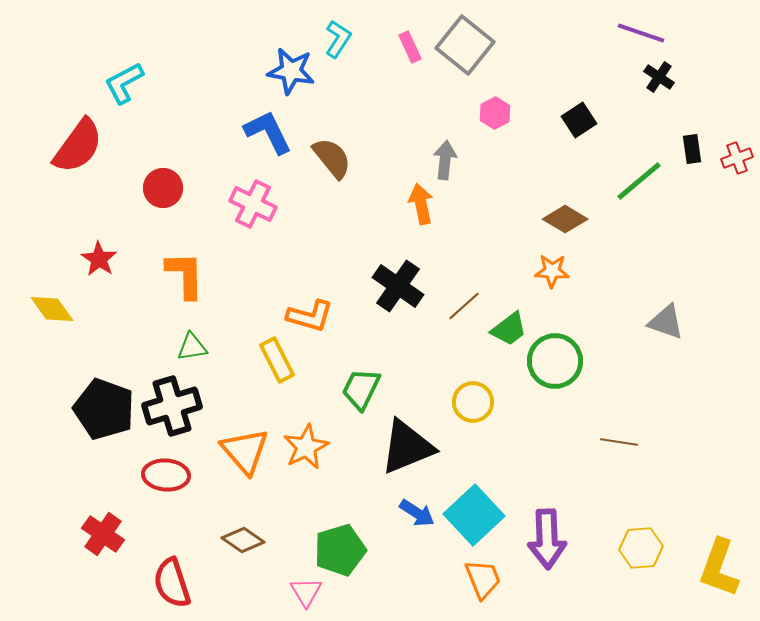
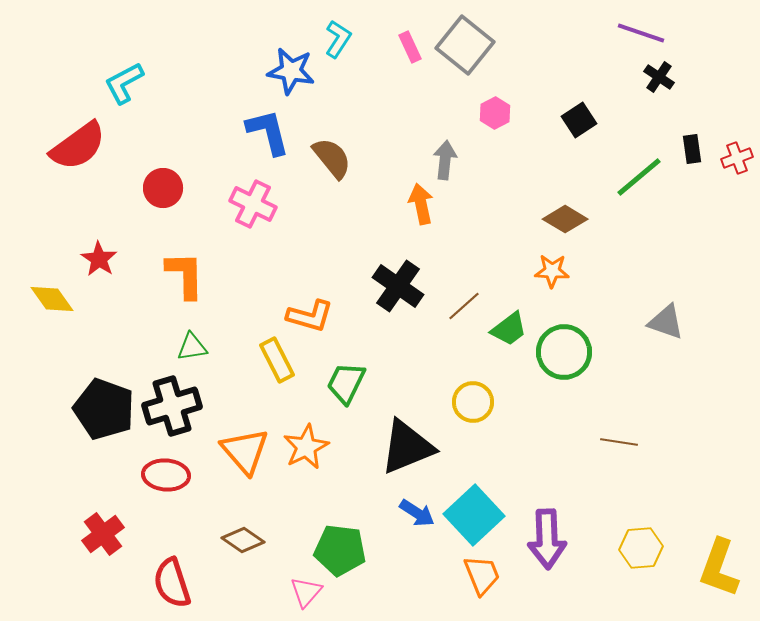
blue L-shape at (268, 132): rotated 12 degrees clockwise
red semicircle at (78, 146): rotated 18 degrees clockwise
green line at (639, 181): moved 4 px up
yellow diamond at (52, 309): moved 10 px up
green circle at (555, 361): moved 9 px right, 9 px up
green trapezoid at (361, 389): moved 15 px left, 6 px up
red cross at (103, 534): rotated 18 degrees clockwise
green pentagon at (340, 550): rotated 24 degrees clockwise
orange trapezoid at (483, 579): moved 1 px left, 4 px up
pink triangle at (306, 592): rotated 12 degrees clockwise
